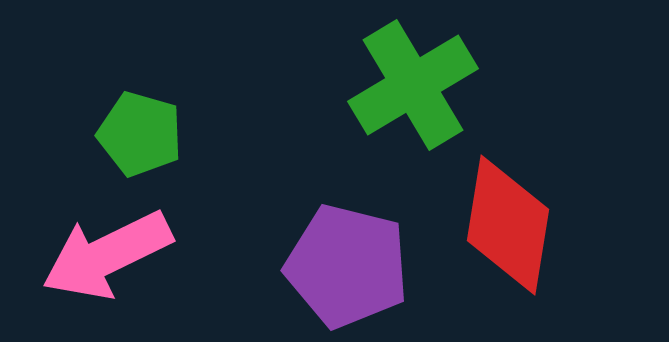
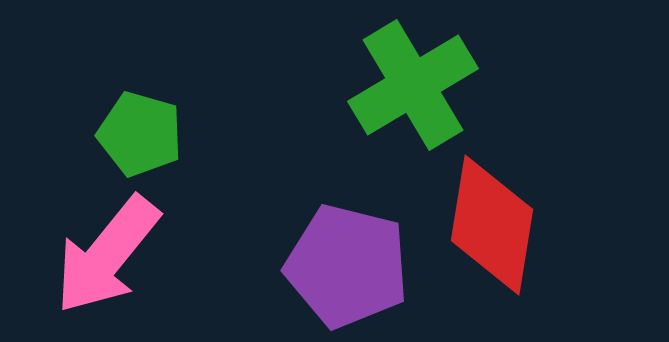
red diamond: moved 16 px left
pink arrow: rotated 25 degrees counterclockwise
